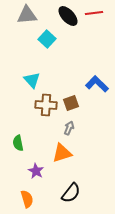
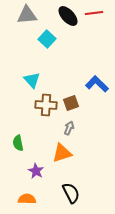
black semicircle: rotated 65 degrees counterclockwise
orange semicircle: rotated 72 degrees counterclockwise
